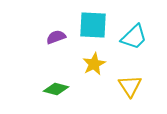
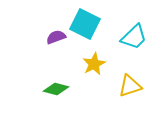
cyan square: moved 8 px left, 1 px up; rotated 24 degrees clockwise
yellow triangle: rotated 45 degrees clockwise
